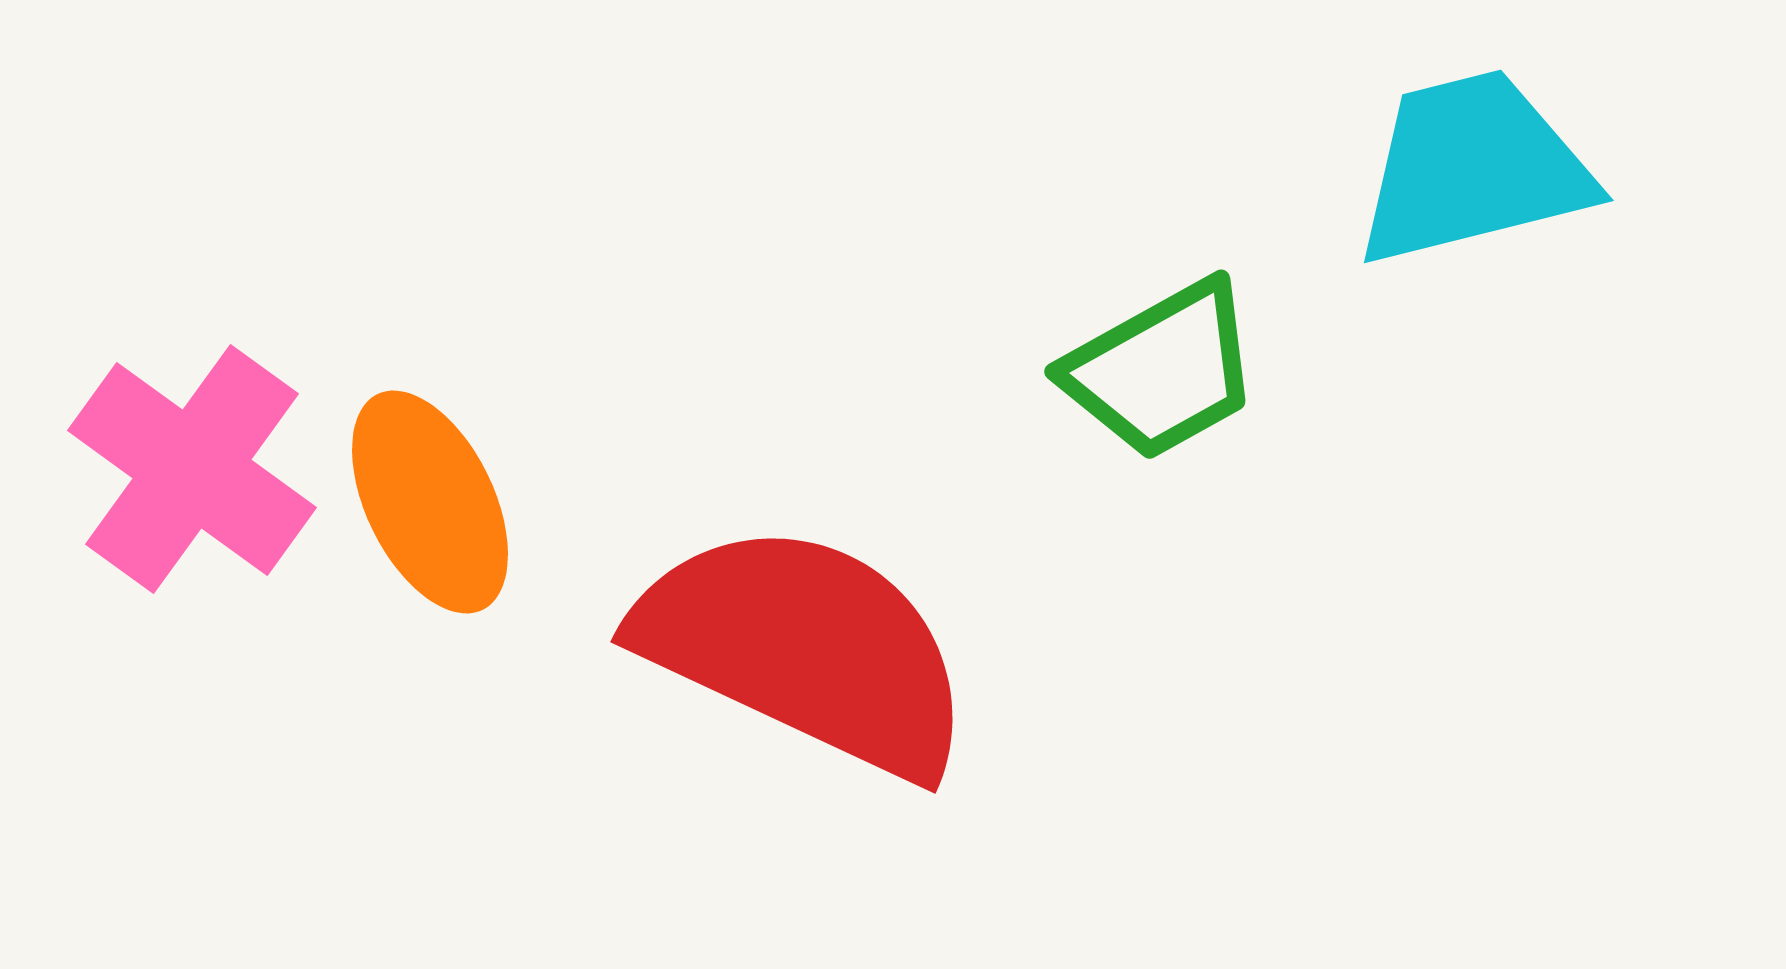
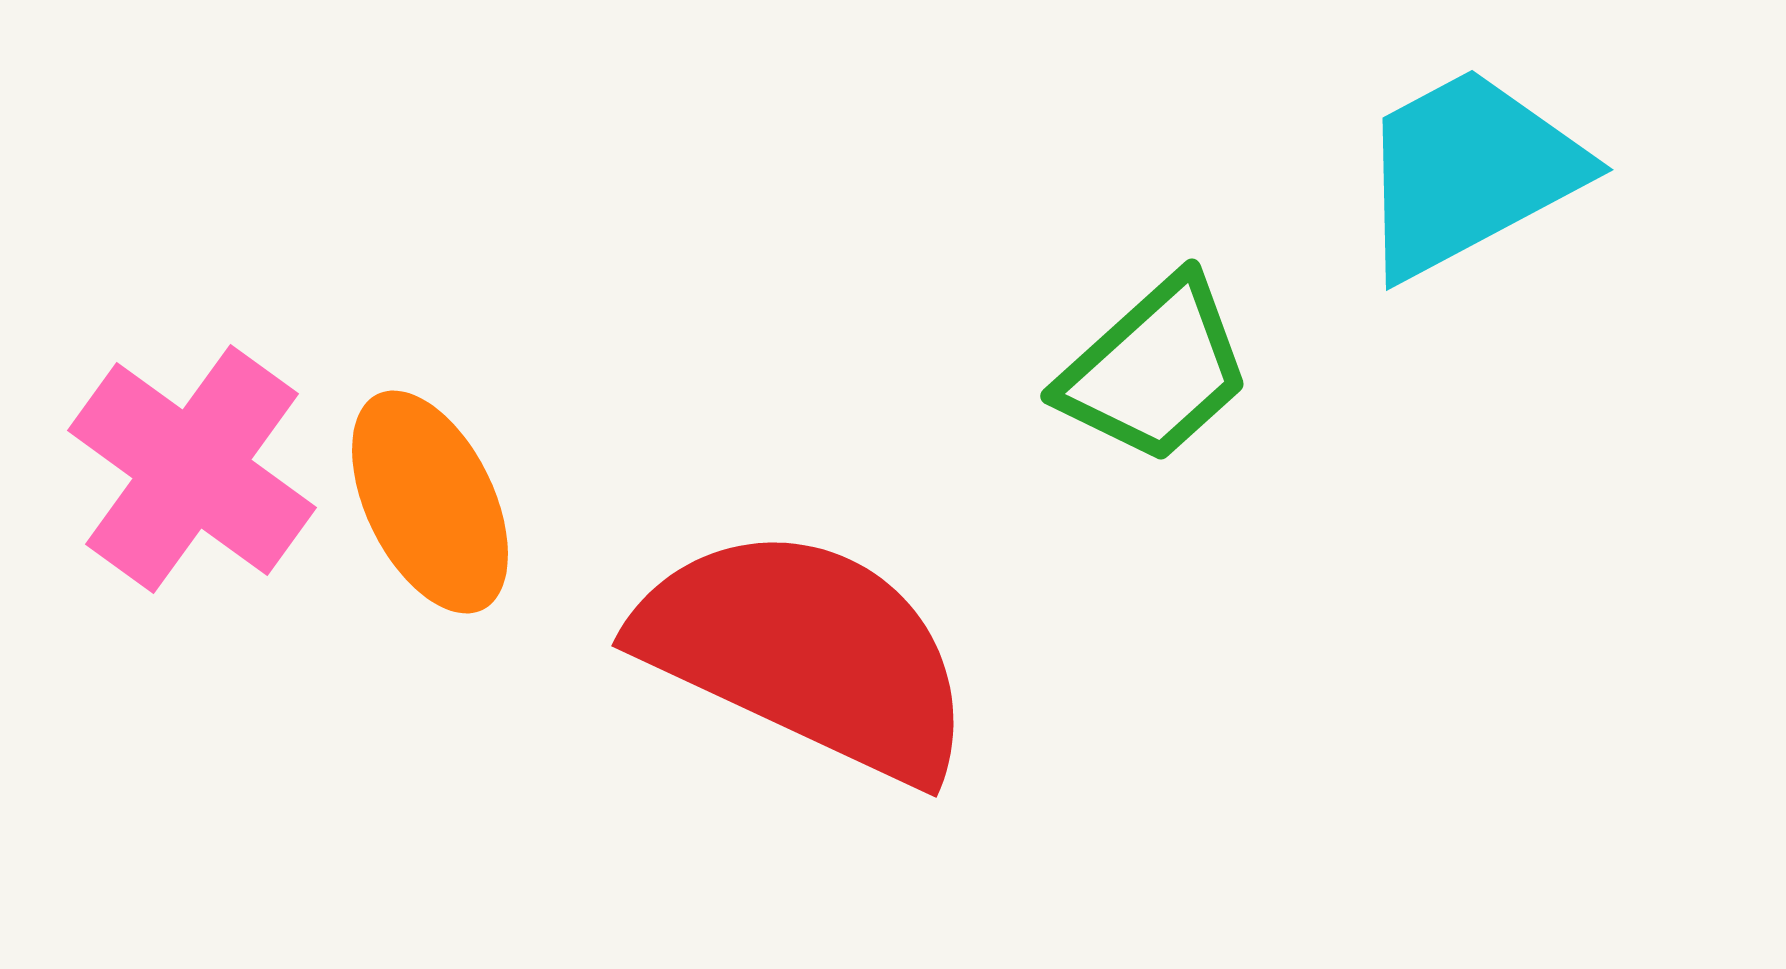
cyan trapezoid: moved 4 px left, 4 px down; rotated 14 degrees counterclockwise
green trapezoid: moved 7 px left; rotated 13 degrees counterclockwise
red semicircle: moved 1 px right, 4 px down
